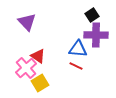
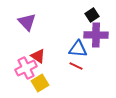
pink cross: rotated 15 degrees clockwise
